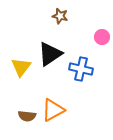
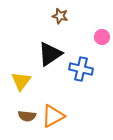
yellow triangle: moved 14 px down
orange triangle: moved 6 px down
